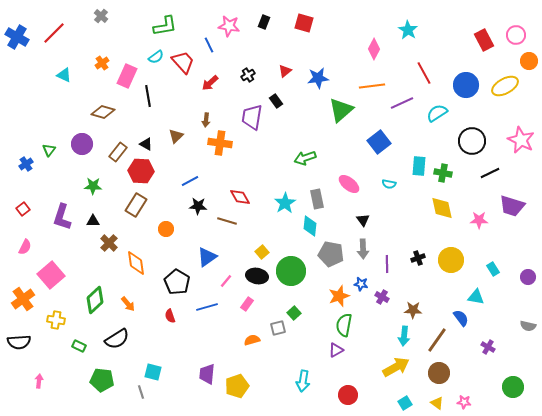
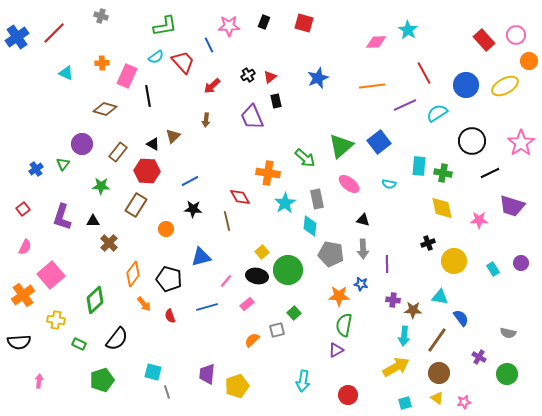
gray cross at (101, 16): rotated 24 degrees counterclockwise
pink star at (229, 26): rotated 10 degrees counterclockwise
blue cross at (17, 37): rotated 25 degrees clockwise
red rectangle at (484, 40): rotated 15 degrees counterclockwise
pink diamond at (374, 49): moved 2 px right, 7 px up; rotated 60 degrees clockwise
orange cross at (102, 63): rotated 32 degrees clockwise
red triangle at (285, 71): moved 15 px left, 6 px down
cyan triangle at (64, 75): moved 2 px right, 2 px up
blue star at (318, 78): rotated 15 degrees counterclockwise
red arrow at (210, 83): moved 2 px right, 3 px down
black rectangle at (276, 101): rotated 24 degrees clockwise
purple line at (402, 103): moved 3 px right, 2 px down
green triangle at (341, 110): moved 36 px down
brown diamond at (103, 112): moved 2 px right, 3 px up
purple trapezoid at (252, 117): rotated 32 degrees counterclockwise
brown triangle at (176, 136): moved 3 px left
pink star at (521, 140): moved 3 px down; rotated 12 degrees clockwise
orange cross at (220, 143): moved 48 px right, 30 px down
black triangle at (146, 144): moved 7 px right
green triangle at (49, 150): moved 14 px right, 14 px down
green arrow at (305, 158): rotated 120 degrees counterclockwise
blue cross at (26, 164): moved 10 px right, 5 px down
red hexagon at (141, 171): moved 6 px right
green star at (93, 186): moved 8 px right
black star at (198, 206): moved 5 px left, 3 px down
black triangle at (363, 220): rotated 40 degrees counterclockwise
brown line at (227, 221): rotated 60 degrees clockwise
blue triangle at (207, 257): moved 6 px left; rotated 20 degrees clockwise
black cross at (418, 258): moved 10 px right, 15 px up
yellow circle at (451, 260): moved 3 px right, 1 px down
orange diamond at (136, 263): moved 3 px left, 11 px down; rotated 45 degrees clockwise
green circle at (291, 271): moved 3 px left, 1 px up
purple circle at (528, 277): moved 7 px left, 14 px up
black pentagon at (177, 282): moved 8 px left, 3 px up; rotated 15 degrees counterclockwise
orange star at (339, 296): rotated 20 degrees clockwise
purple cross at (382, 297): moved 11 px right, 3 px down; rotated 24 degrees counterclockwise
cyan triangle at (476, 297): moved 36 px left
orange cross at (23, 299): moved 4 px up
orange arrow at (128, 304): moved 16 px right
pink rectangle at (247, 304): rotated 16 degrees clockwise
gray semicircle at (528, 326): moved 20 px left, 7 px down
gray square at (278, 328): moved 1 px left, 2 px down
black semicircle at (117, 339): rotated 20 degrees counterclockwise
orange semicircle at (252, 340): rotated 28 degrees counterclockwise
green rectangle at (79, 346): moved 2 px up
purple cross at (488, 347): moved 9 px left, 10 px down
green pentagon at (102, 380): rotated 25 degrees counterclockwise
green circle at (513, 387): moved 6 px left, 13 px up
gray line at (141, 392): moved 26 px right
pink star at (464, 402): rotated 16 degrees counterclockwise
cyan square at (405, 403): rotated 16 degrees clockwise
yellow triangle at (437, 403): moved 5 px up
